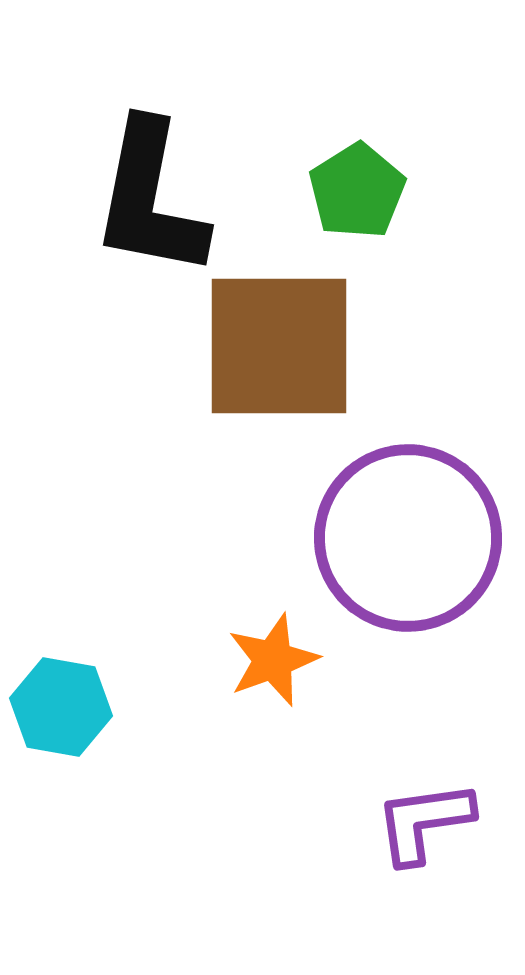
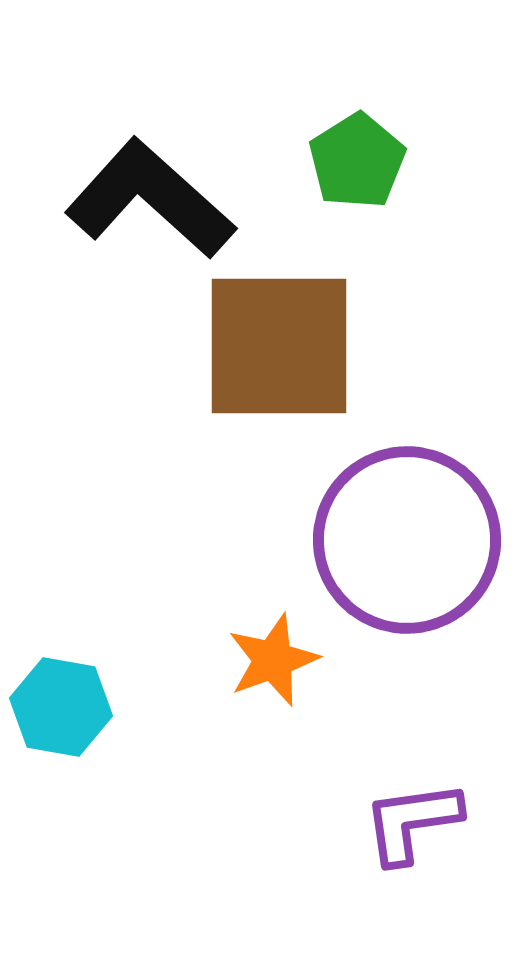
green pentagon: moved 30 px up
black L-shape: rotated 121 degrees clockwise
purple circle: moved 1 px left, 2 px down
purple L-shape: moved 12 px left
